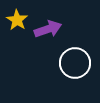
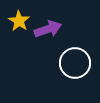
yellow star: moved 2 px right, 1 px down
